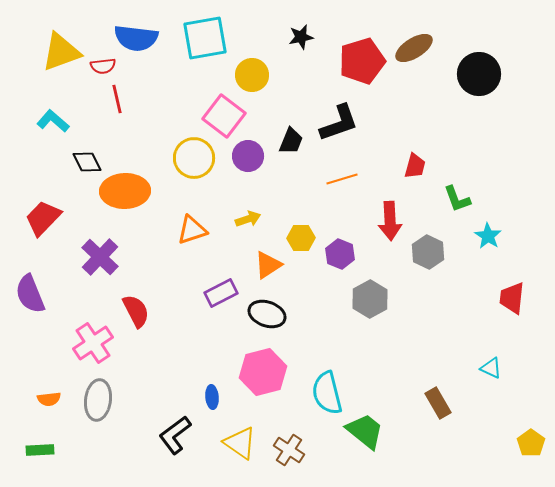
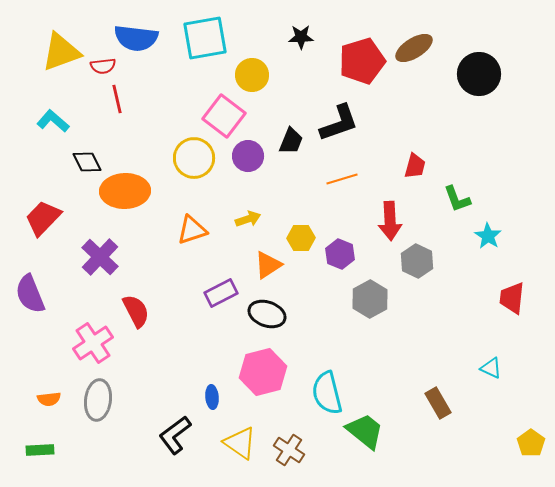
black star at (301, 37): rotated 10 degrees clockwise
gray hexagon at (428, 252): moved 11 px left, 9 px down
